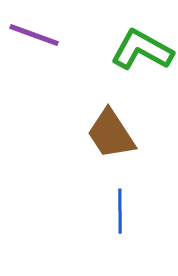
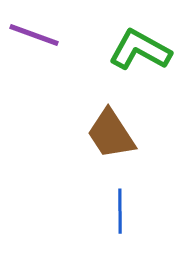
green L-shape: moved 2 px left
